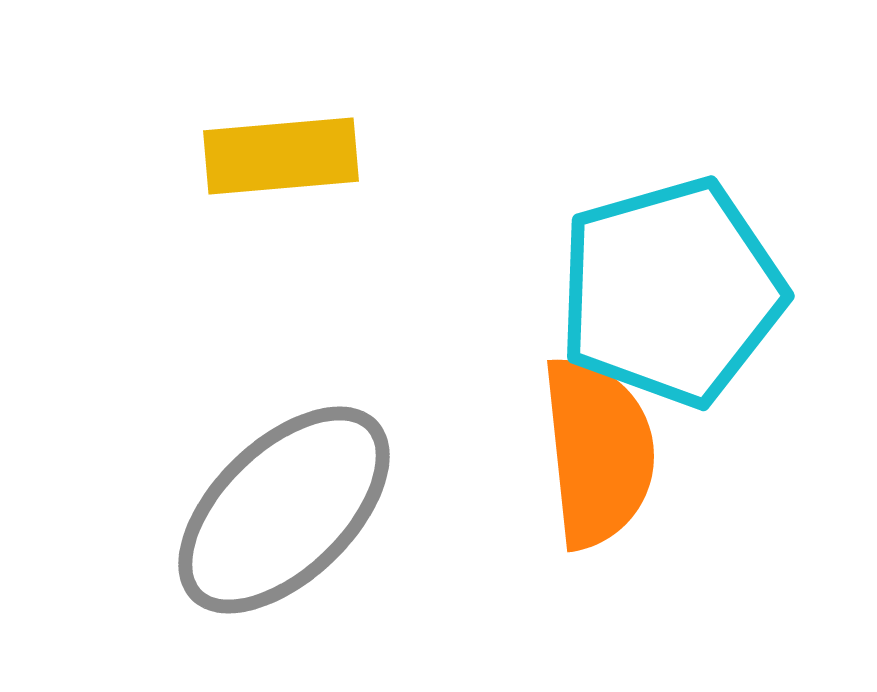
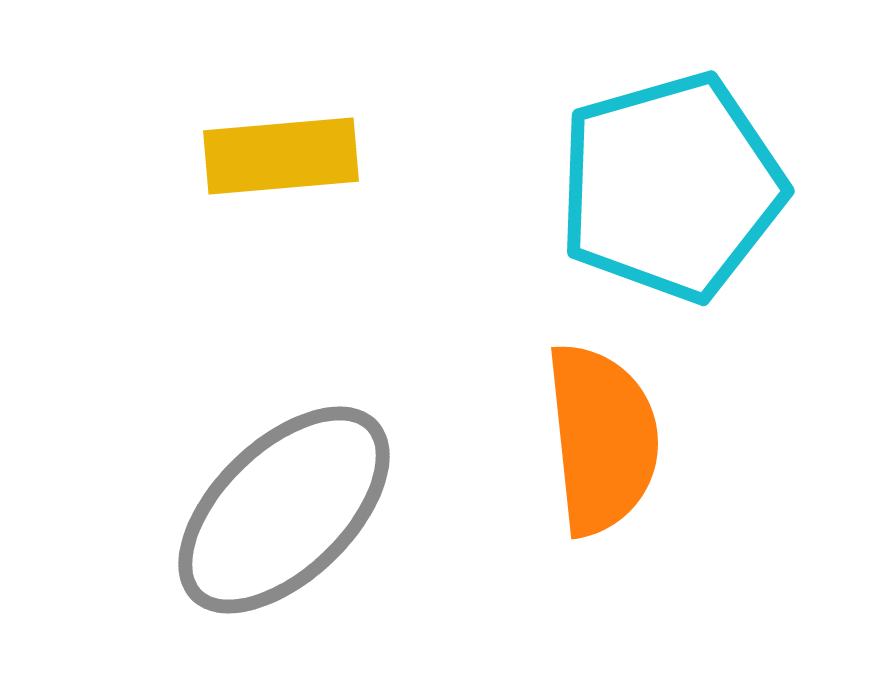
cyan pentagon: moved 105 px up
orange semicircle: moved 4 px right, 13 px up
